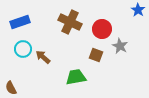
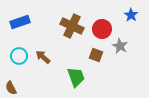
blue star: moved 7 px left, 5 px down
brown cross: moved 2 px right, 4 px down
cyan circle: moved 4 px left, 7 px down
green trapezoid: rotated 80 degrees clockwise
